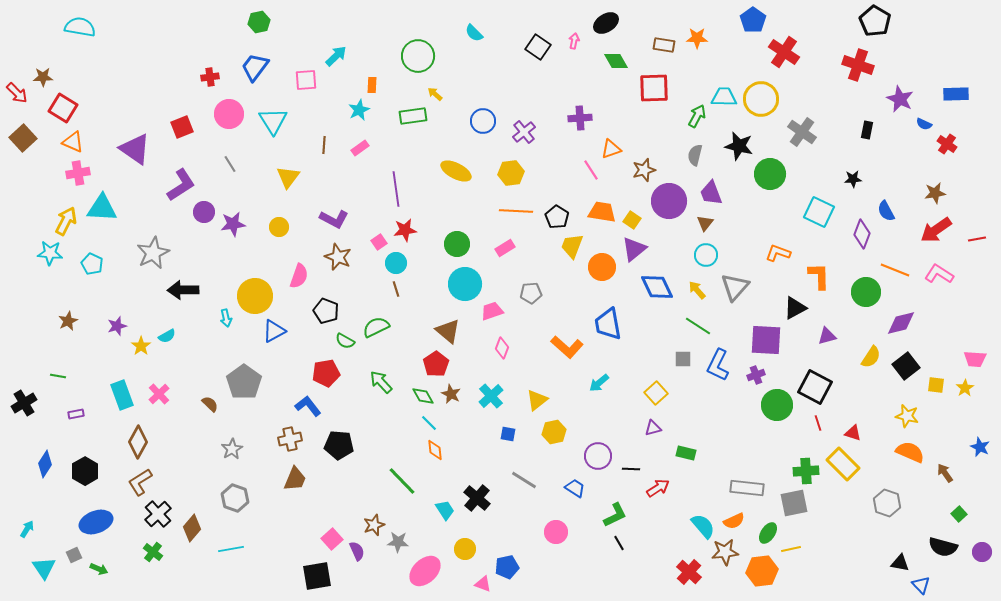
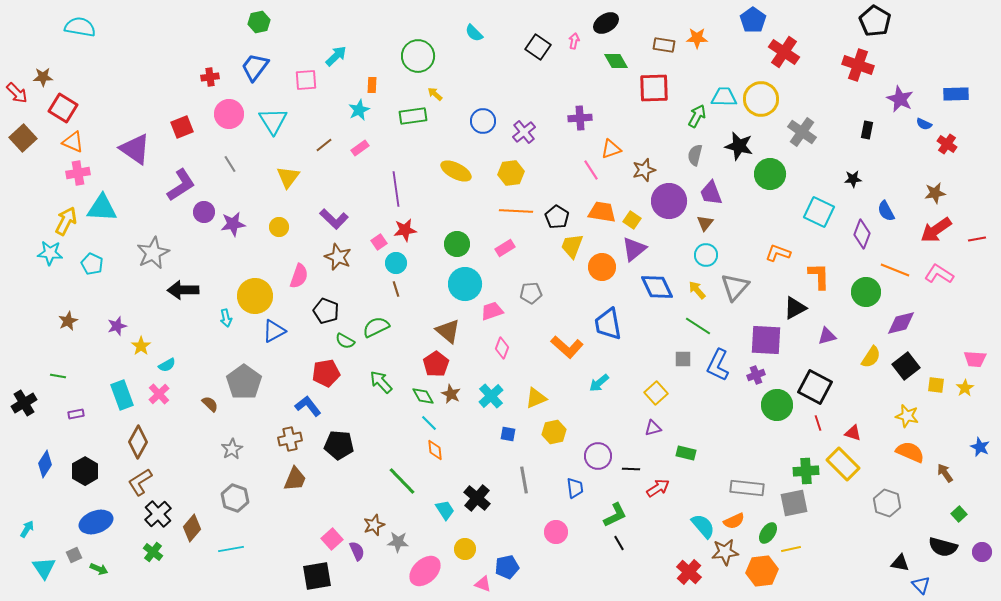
brown line at (324, 145): rotated 48 degrees clockwise
purple L-shape at (334, 219): rotated 16 degrees clockwise
cyan semicircle at (167, 336): moved 29 px down
yellow triangle at (537, 400): moved 1 px left, 2 px up; rotated 15 degrees clockwise
gray line at (524, 480): rotated 48 degrees clockwise
blue trapezoid at (575, 488): rotated 50 degrees clockwise
